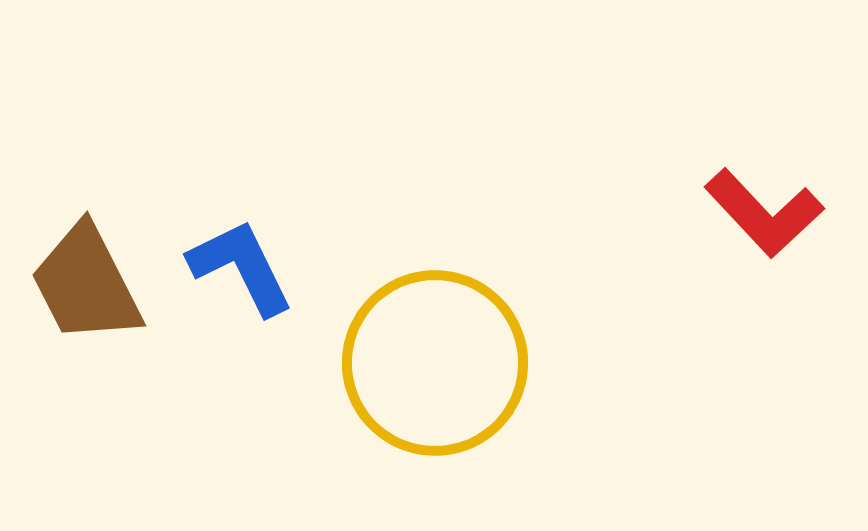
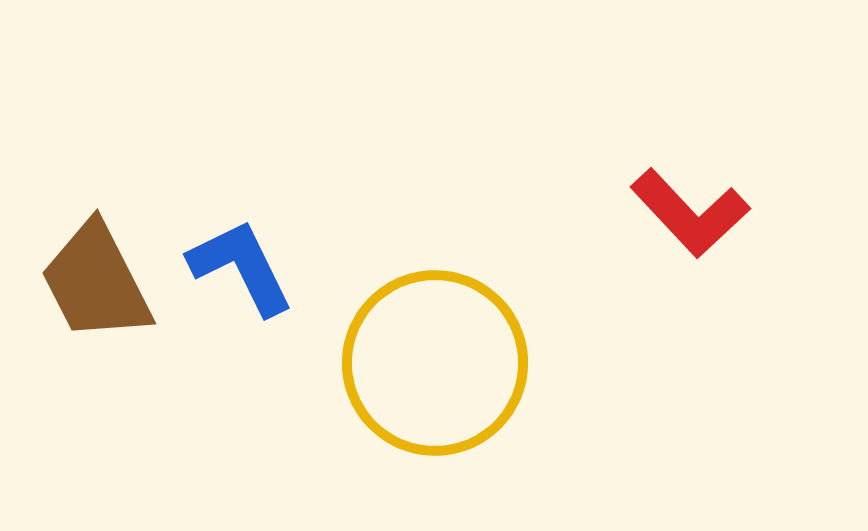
red L-shape: moved 74 px left
brown trapezoid: moved 10 px right, 2 px up
